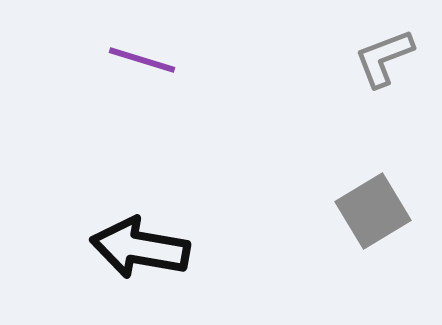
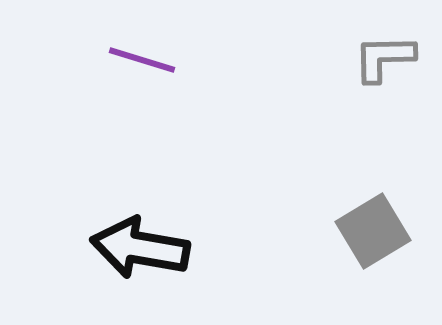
gray L-shape: rotated 20 degrees clockwise
gray square: moved 20 px down
